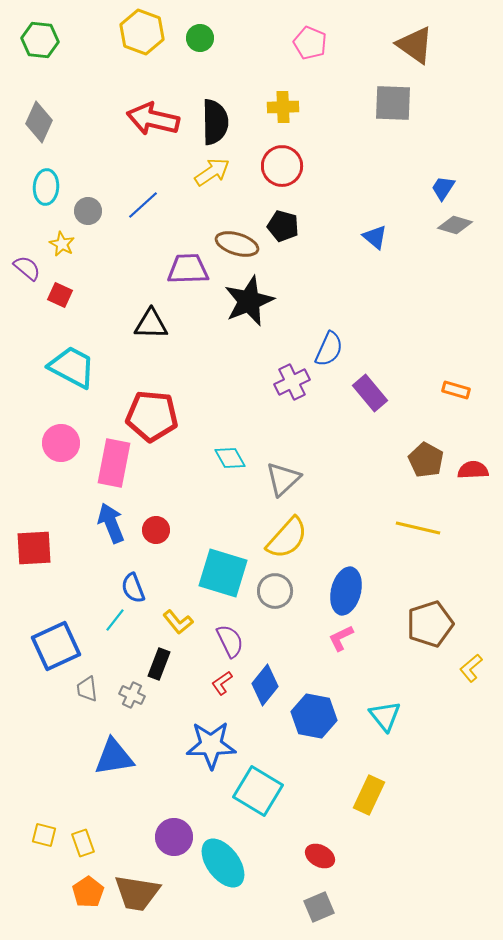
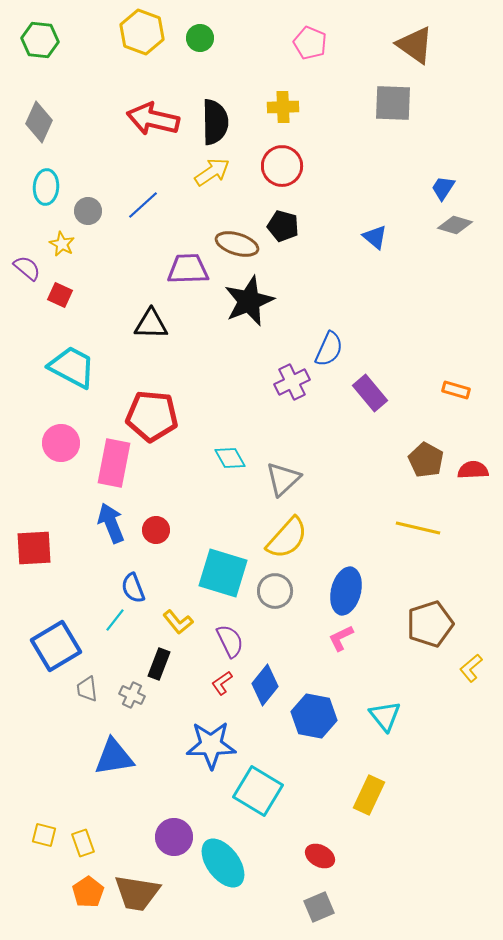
blue square at (56, 646): rotated 6 degrees counterclockwise
